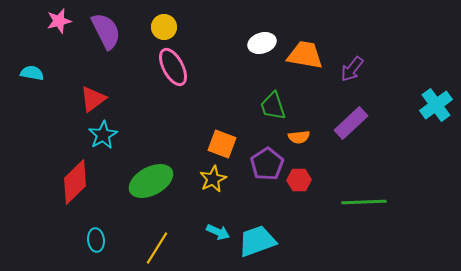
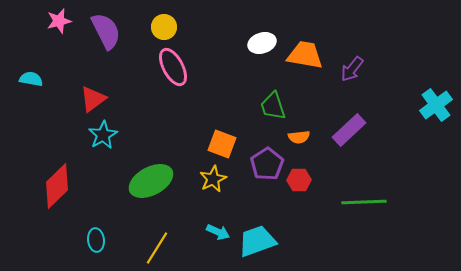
cyan semicircle: moved 1 px left, 6 px down
purple rectangle: moved 2 px left, 7 px down
red diamond: moved 18 px left, 4 px down
